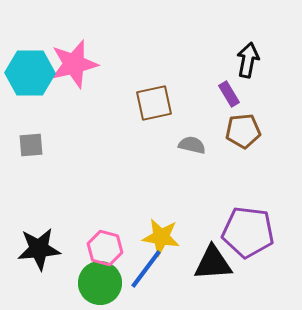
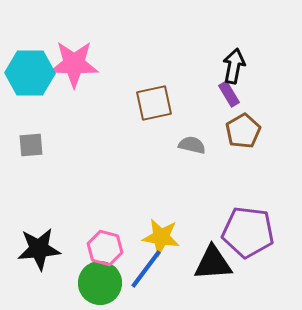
black arrow: moved 14 px left, 6 px down
pink star: rotated 15 degrees clockwise
brown pentagon: rotated 24 degrees counterclockwise
